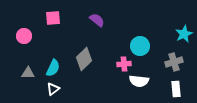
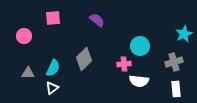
white triangle: moved 1 px left, 1 px up
